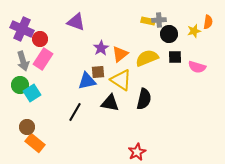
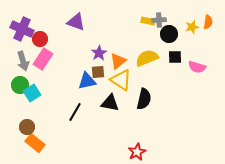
yellow star: moved 2 px left, 4 px up
purple star: moved 2 px left, 5 px down
orange triangle: moved 2 px left, 7 px down
